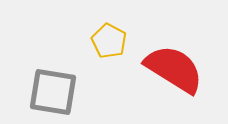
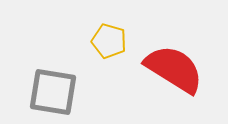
yellow pentagon: rotated 12 degrees counterclockwise
